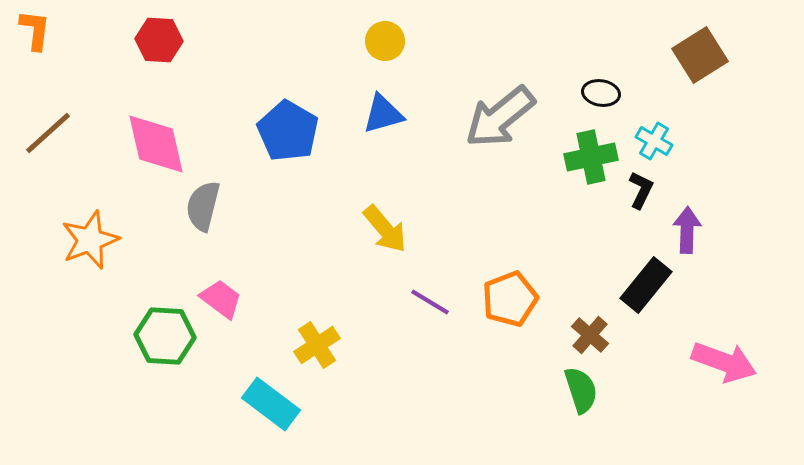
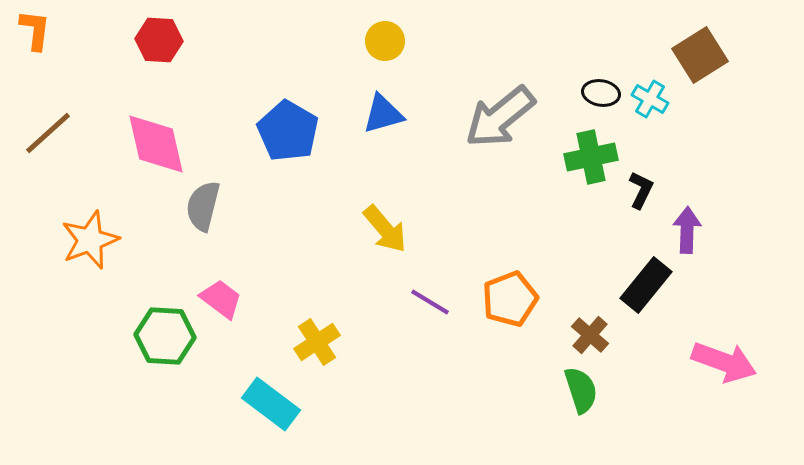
cyan cross: moved 4 px left, 42 px up
yellow cross: moved 3 px up
